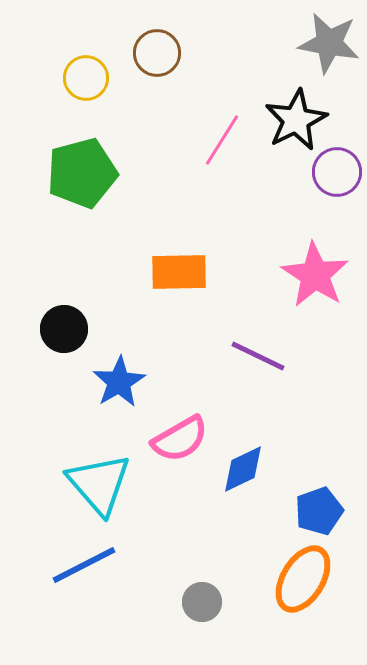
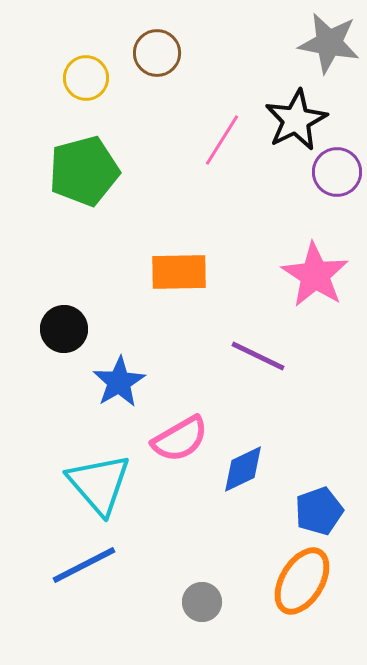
green pentagon: moved 2 px right, 2 px up
orange ellipse: moved 1 px left, 2 px down
